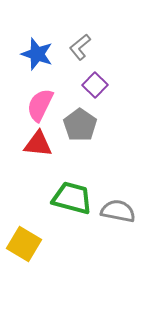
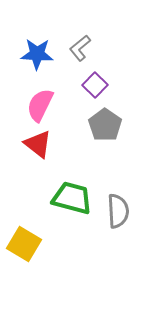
gray L-shape: moved 1 px down
blue star: rotated 16 degrees counterclockwise
gray pentagon: moved 25 px right
red triangle: rotated 32 degrees clockwise
gray semicircle: rotated 76 degrees clockwise
